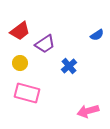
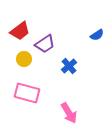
yellow circle: moved 4 px right, 4 px up
pink arrow: moved 19 px left, 2 px down; rotated 105 degrees counterclockwise
